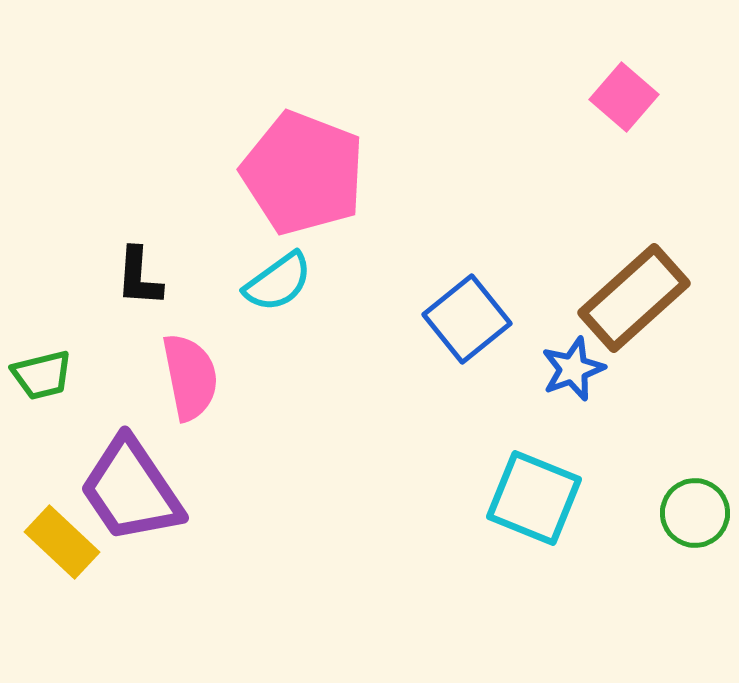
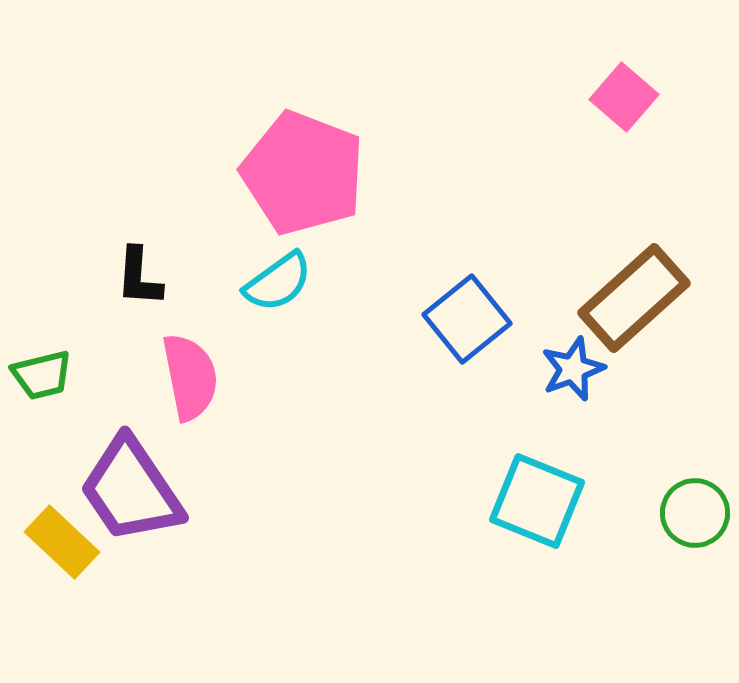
cyan square: moved 3 px right, 3 px down
